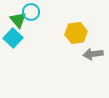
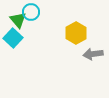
yellow hexagon: rotated 20 degrees counterclockwise
